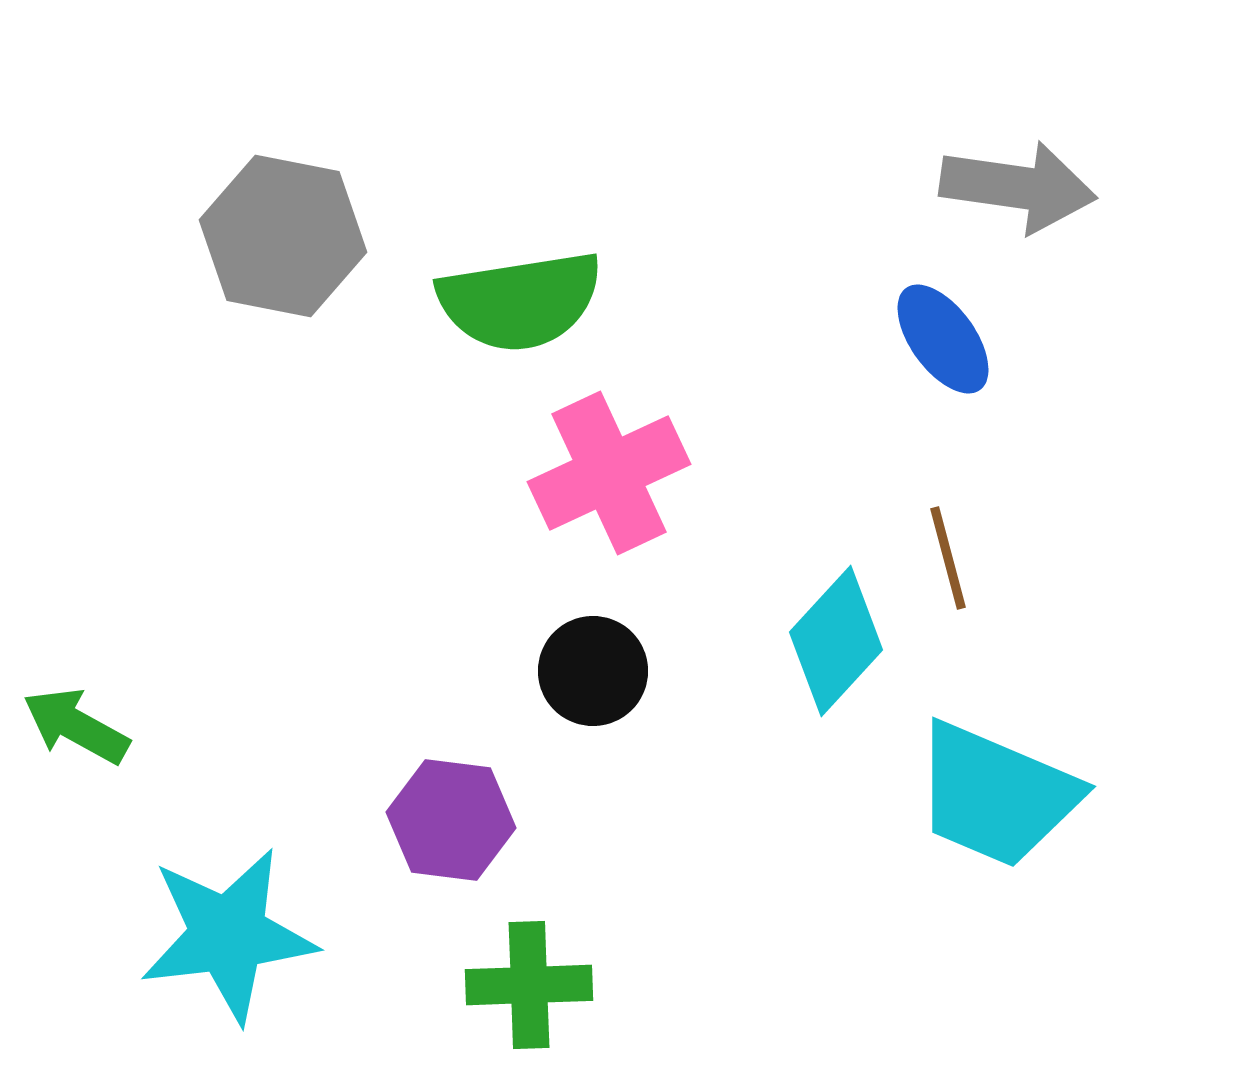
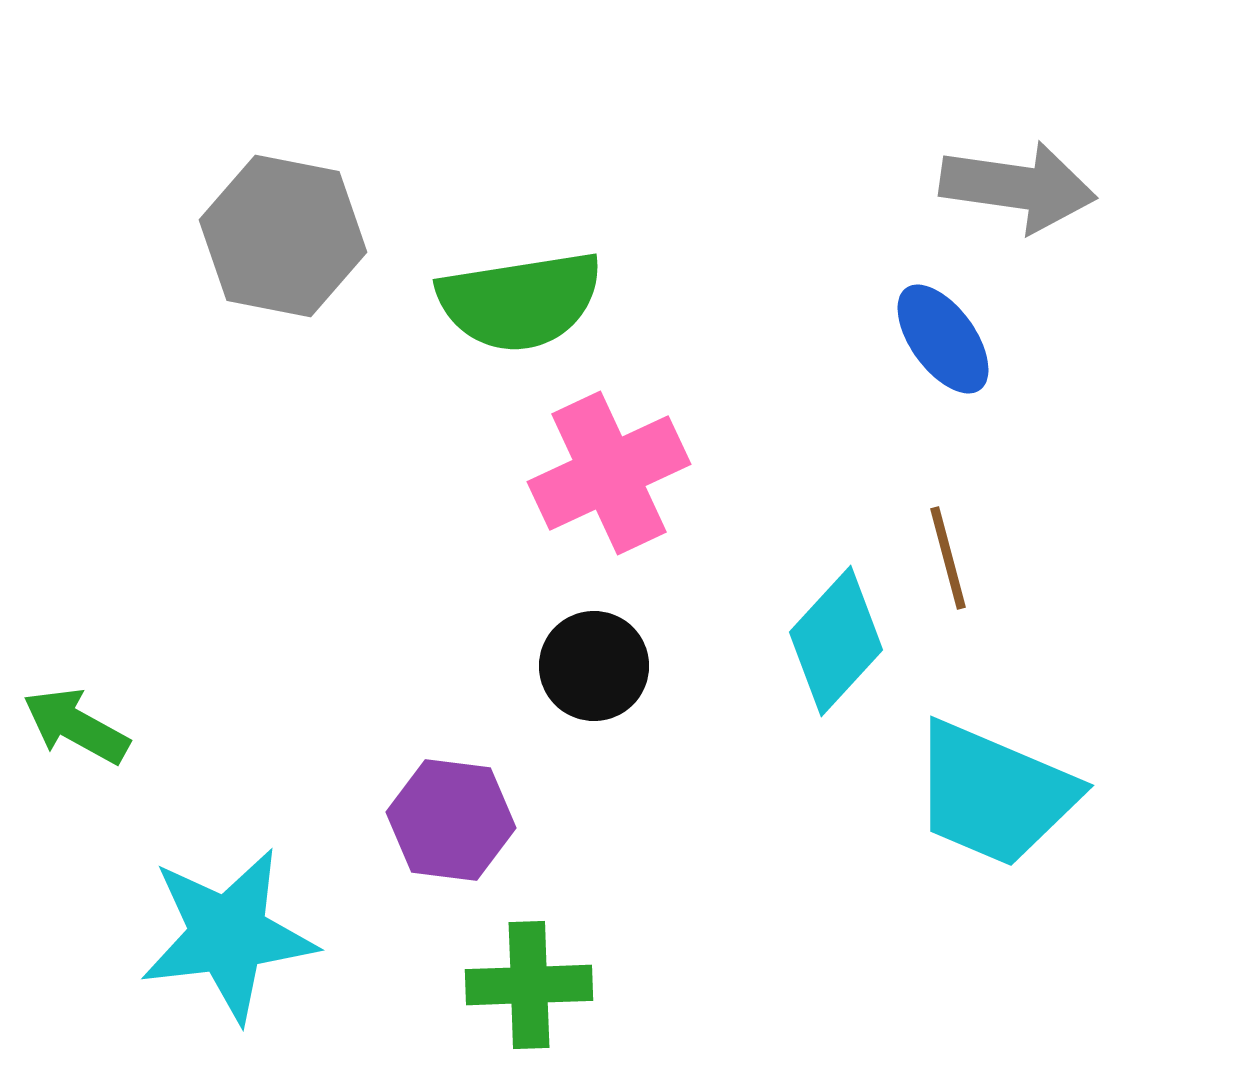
black circle: moved 1 px right, 5 px up
cyan trapezoid: moved 2 px left, 1 px up
